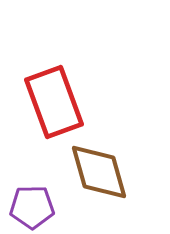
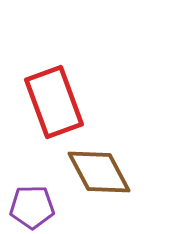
brown diamond: rotated 12 degrees counterclockwise
